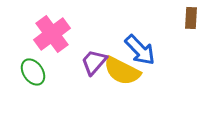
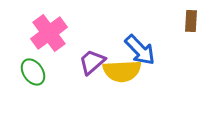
brown rectangle: moved 3 px down
pink cross: moved 3 px left, 1 px up
purple trapezoid: moved 2 px left; rotated 8 degrees clockwise
yellow semicircle: rotated 30 degrees counterclockwise
